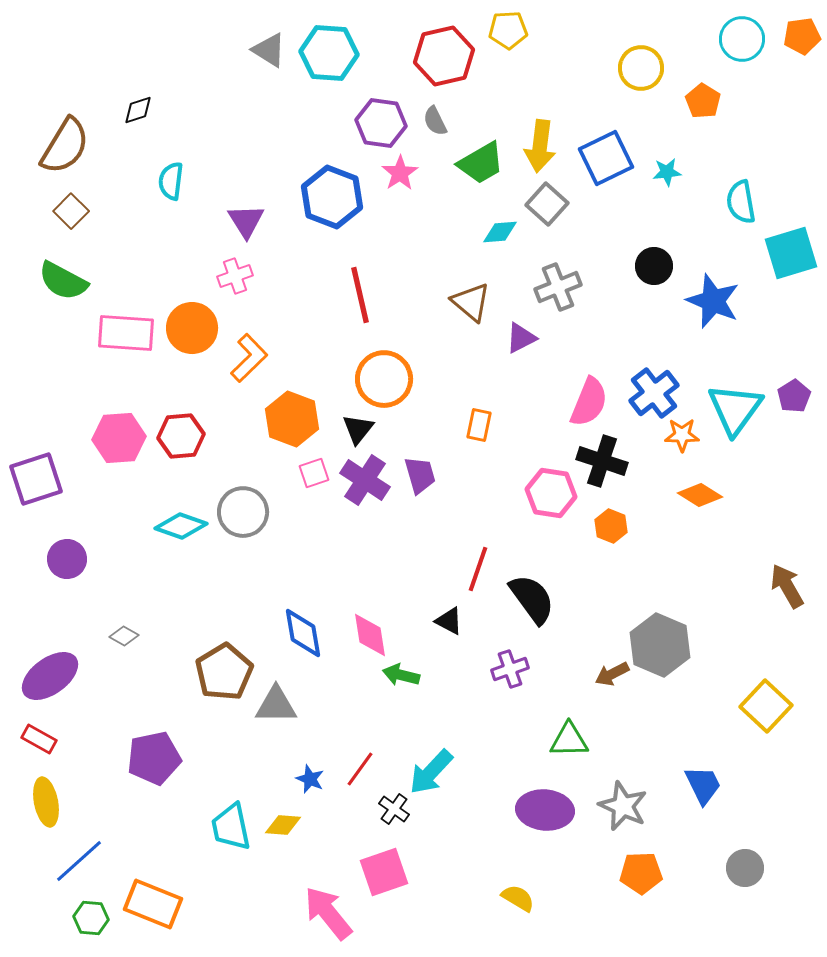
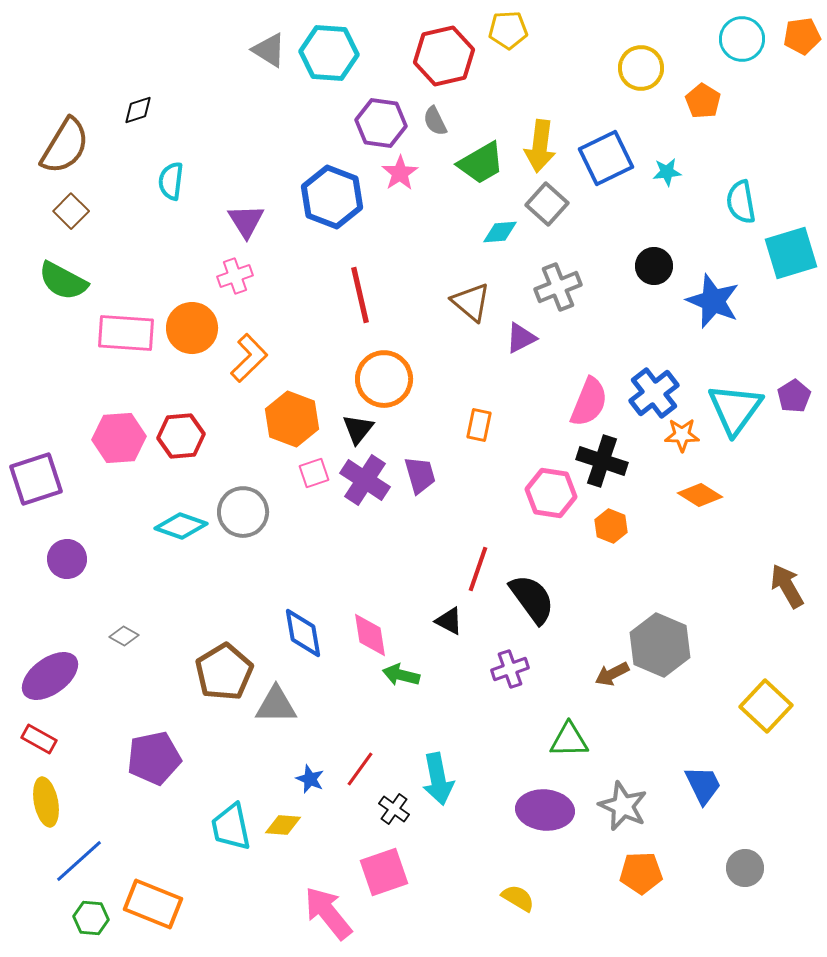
cyan arrow at (431, 772): moved 7 px right, 7 px down; rotated 54 degrees counterclockwise
